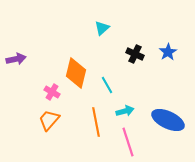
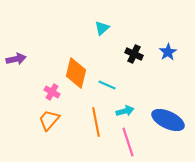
black cross: moved 1 px left
cyan line: rotated 36 degrees counterclockwise
